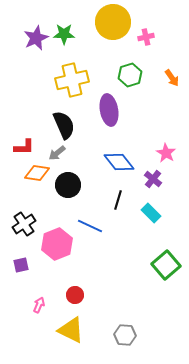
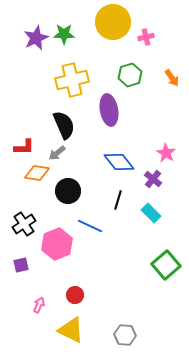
black circle: moved 6 px down
